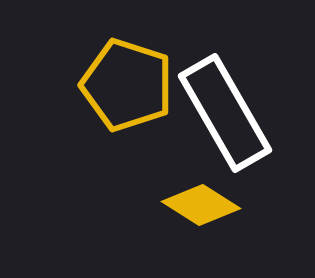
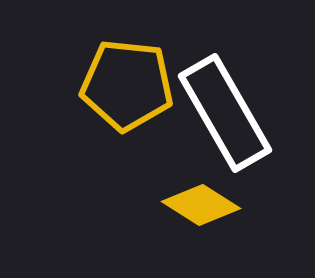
yellow pentagon: rotated 12 degrees counterclockwise
